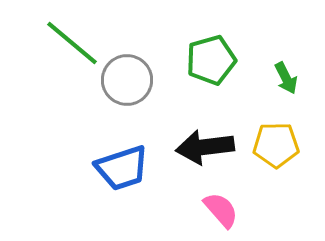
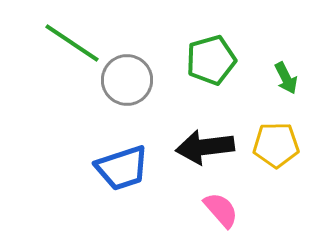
green line: rotated 6 degrees counterclockwise
